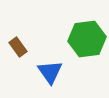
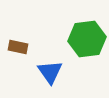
brown rectangle: rotated 42 degrees counterclockwise
